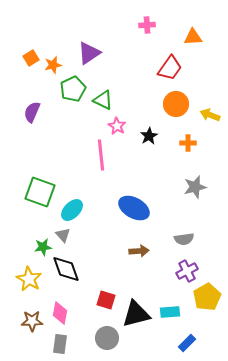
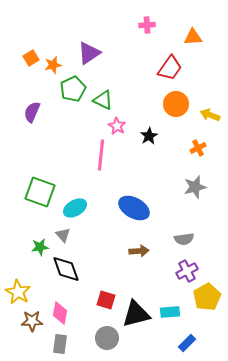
orange cross: moved 10 px right, 5 px down; rotated 28 degrees counterclockwise
pink line: rotated 12 degrees clockwise
cyan ellipse: moved 3 px right, 2 px up; rotated 15 degrees clockwise
green star: moved 3 px left
yellow star: moved 11 px left, 13 px down
